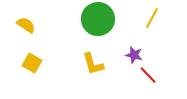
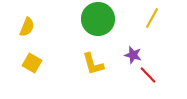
yellow semicircle: moved 1 px right, 2 px down; rotated 78 degrees clockwise
purple star: moved 1 px left
